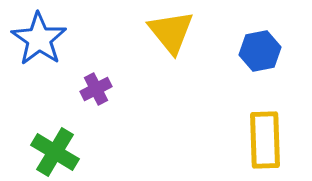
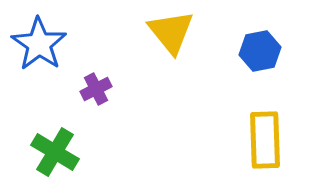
blue star: moved 5 px down
